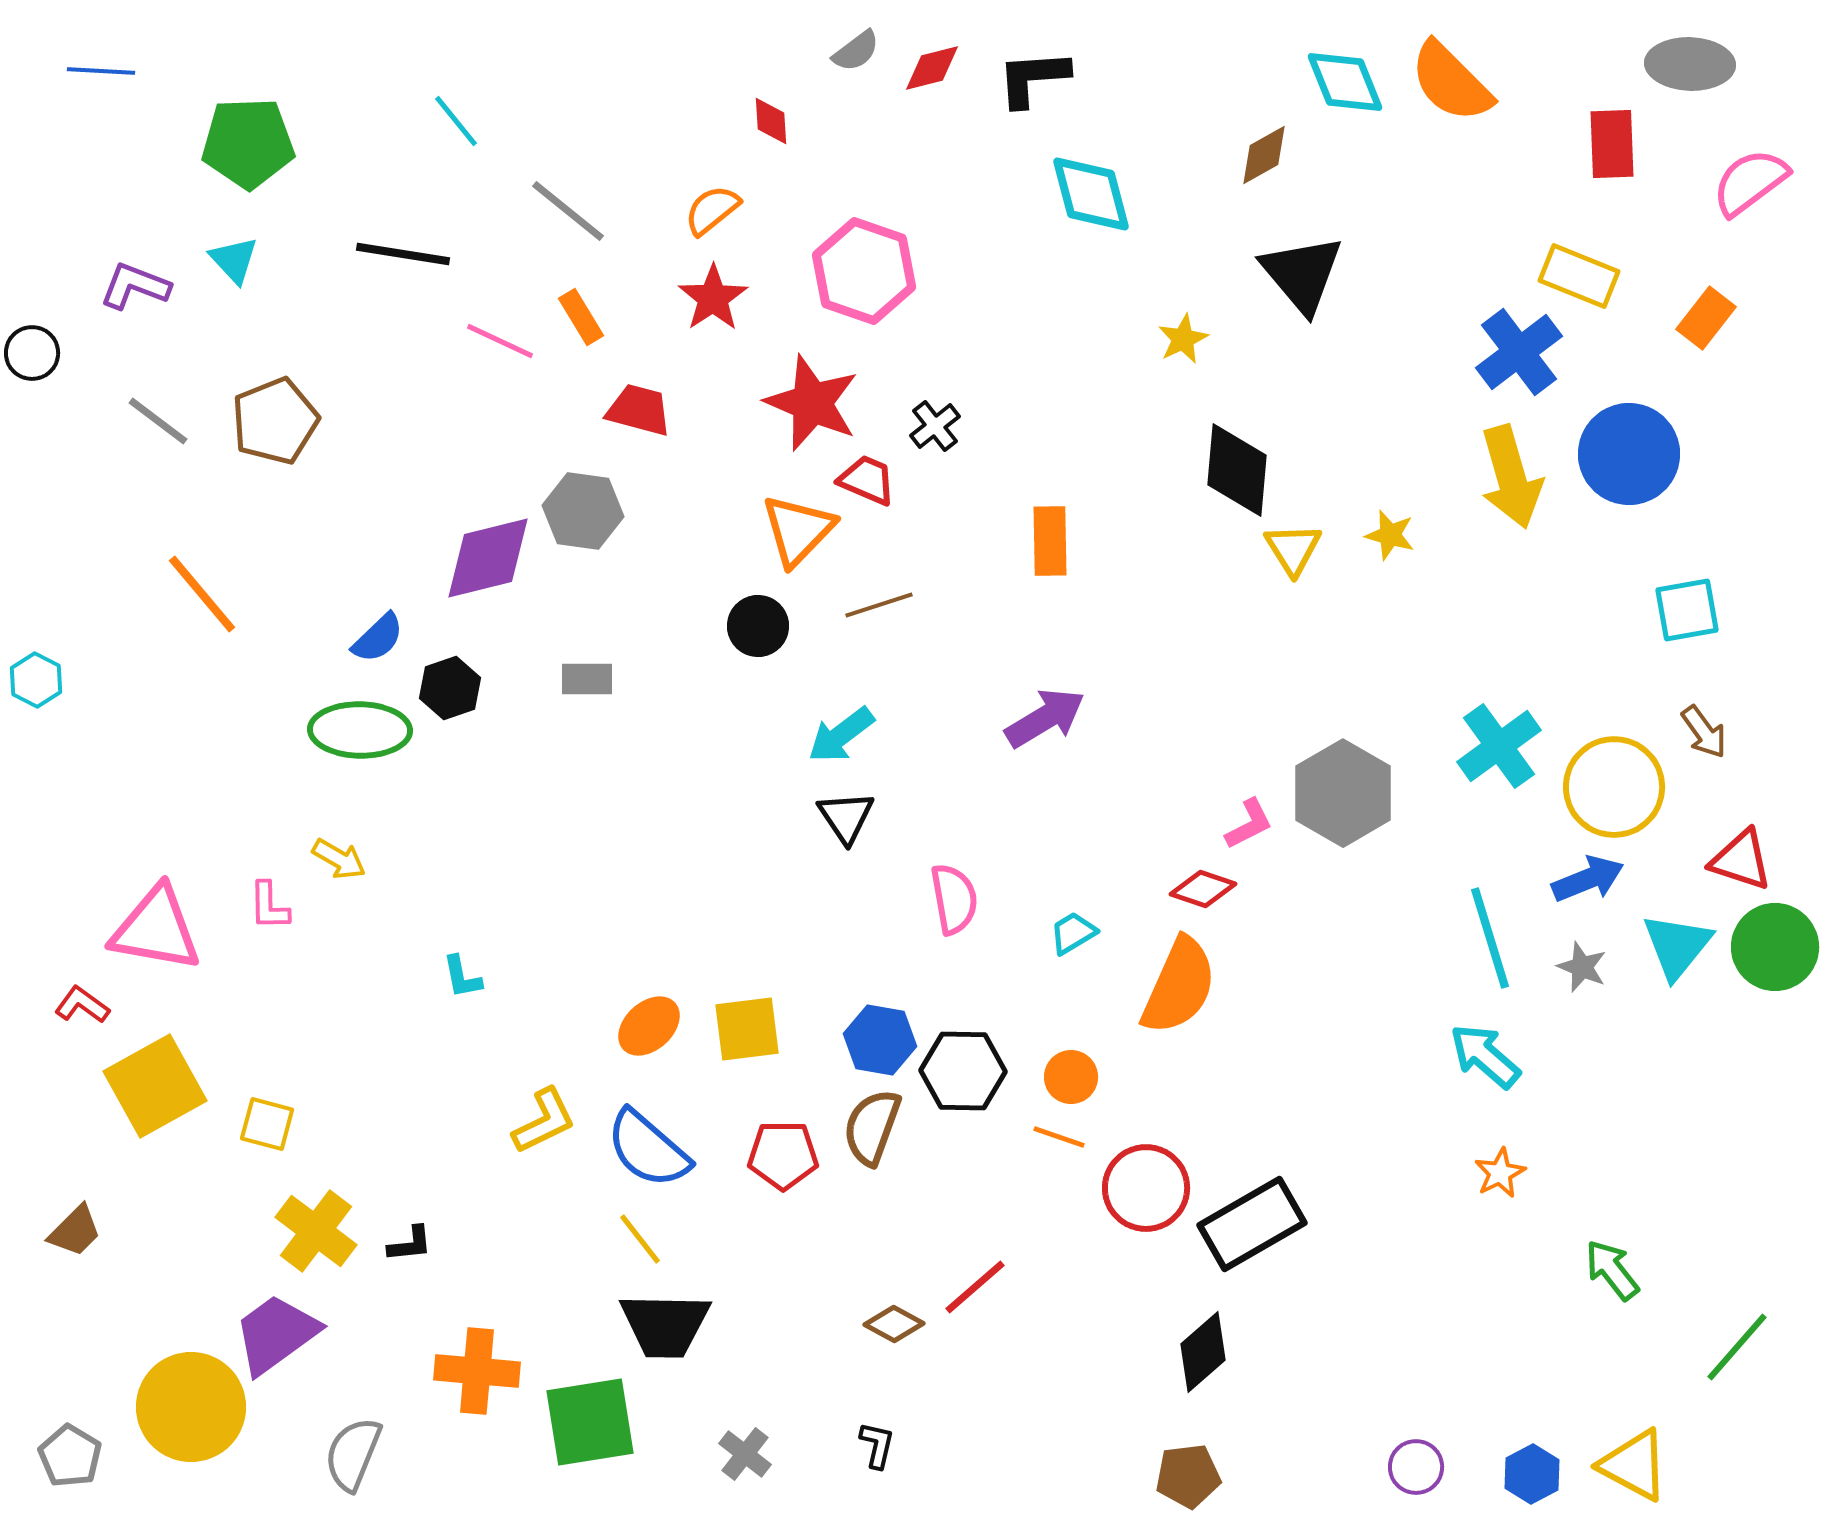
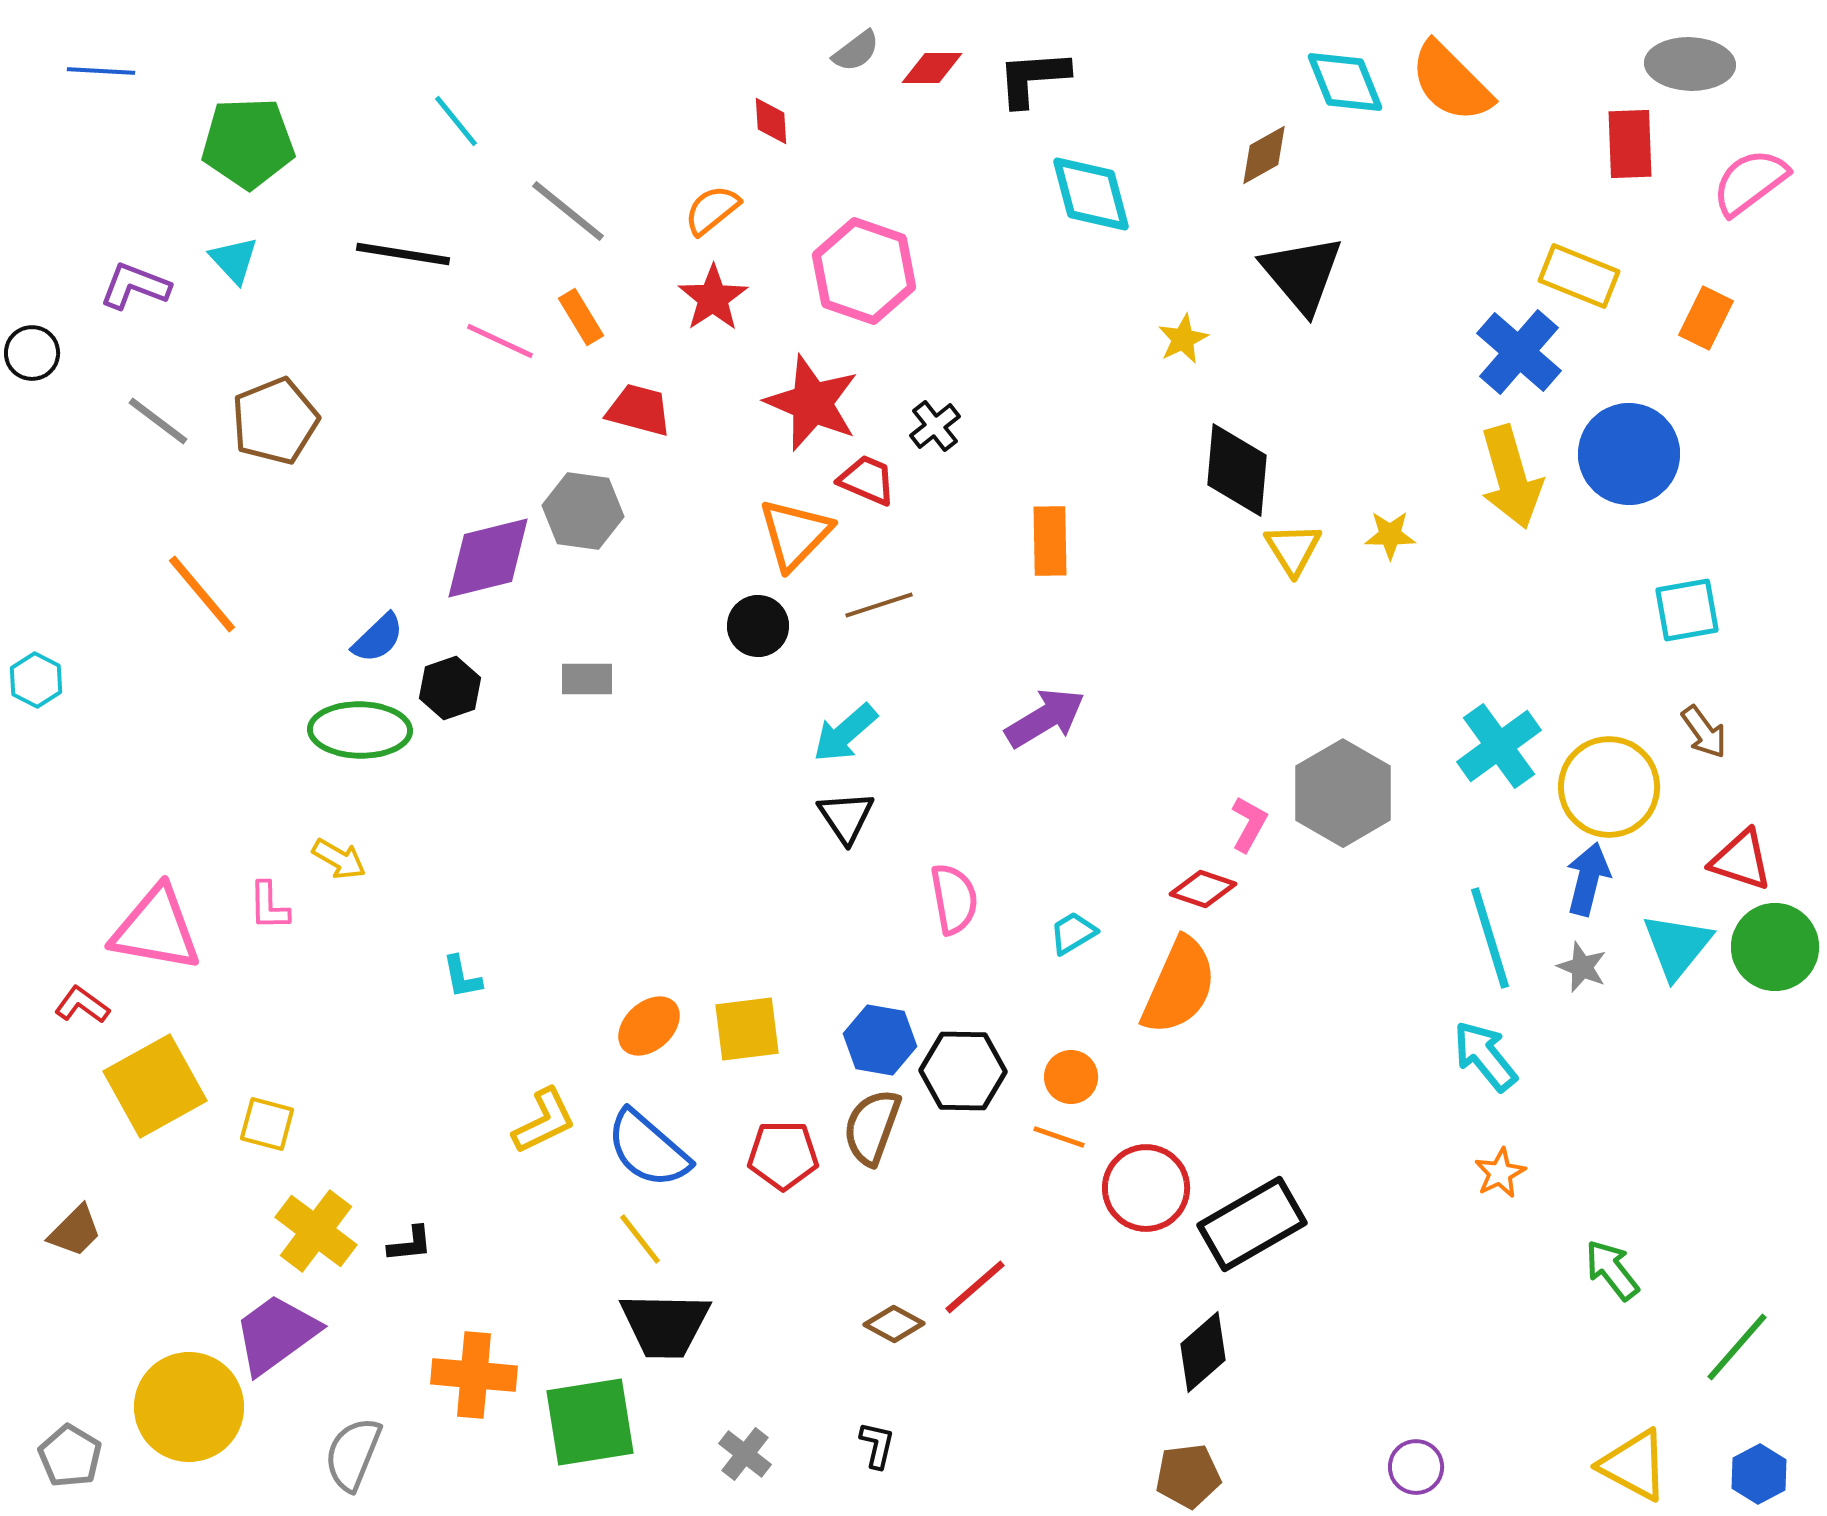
red diamond at (932, 68): rotated 14 degrees clockwise
red rectangle at (1612, 144): moved 18 px right
orange rectangle at (1706, 318): rotated 12 degrees counterclockwise
blue cross at (1519, 352): rotated 12 degrees counterclockwise
orange triangle at (798, 530): moved 3 px left, 4 px down
yellow star at (1390, 535): rotated 15 degrees counterclockwise
cyan arrow at (841, 735): moved 4 px right, 2 px up; rotated 4 degrees counterclockwise
yellow circle at (1614, 787): moved 5 px left
pink L-shape at (1249, 824): rotated 34 degrees counterclockwise
blue arrow at (1588, 879): rotated 54 degrees counterclockwise
cyan arrow at (1485, 1056): rotated 10 degrees clockwise
orange cross at (477, 1371): moved 3 px left, 4 px down
yellow circle at (191, 1407): moved 2 px left
blue hexagon at (1532, 1474): moved 227 px right
